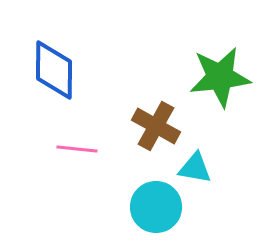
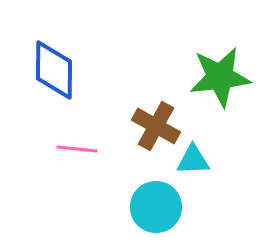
cyan triangle: moved 2 px left, 8 px up; rotated 12 degrees counterclockwise
